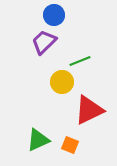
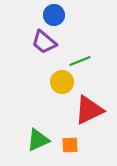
purple trapezoid: rotated 96 degrees counterclockwise
orange square: rotated 24 degrees counterclockwise
